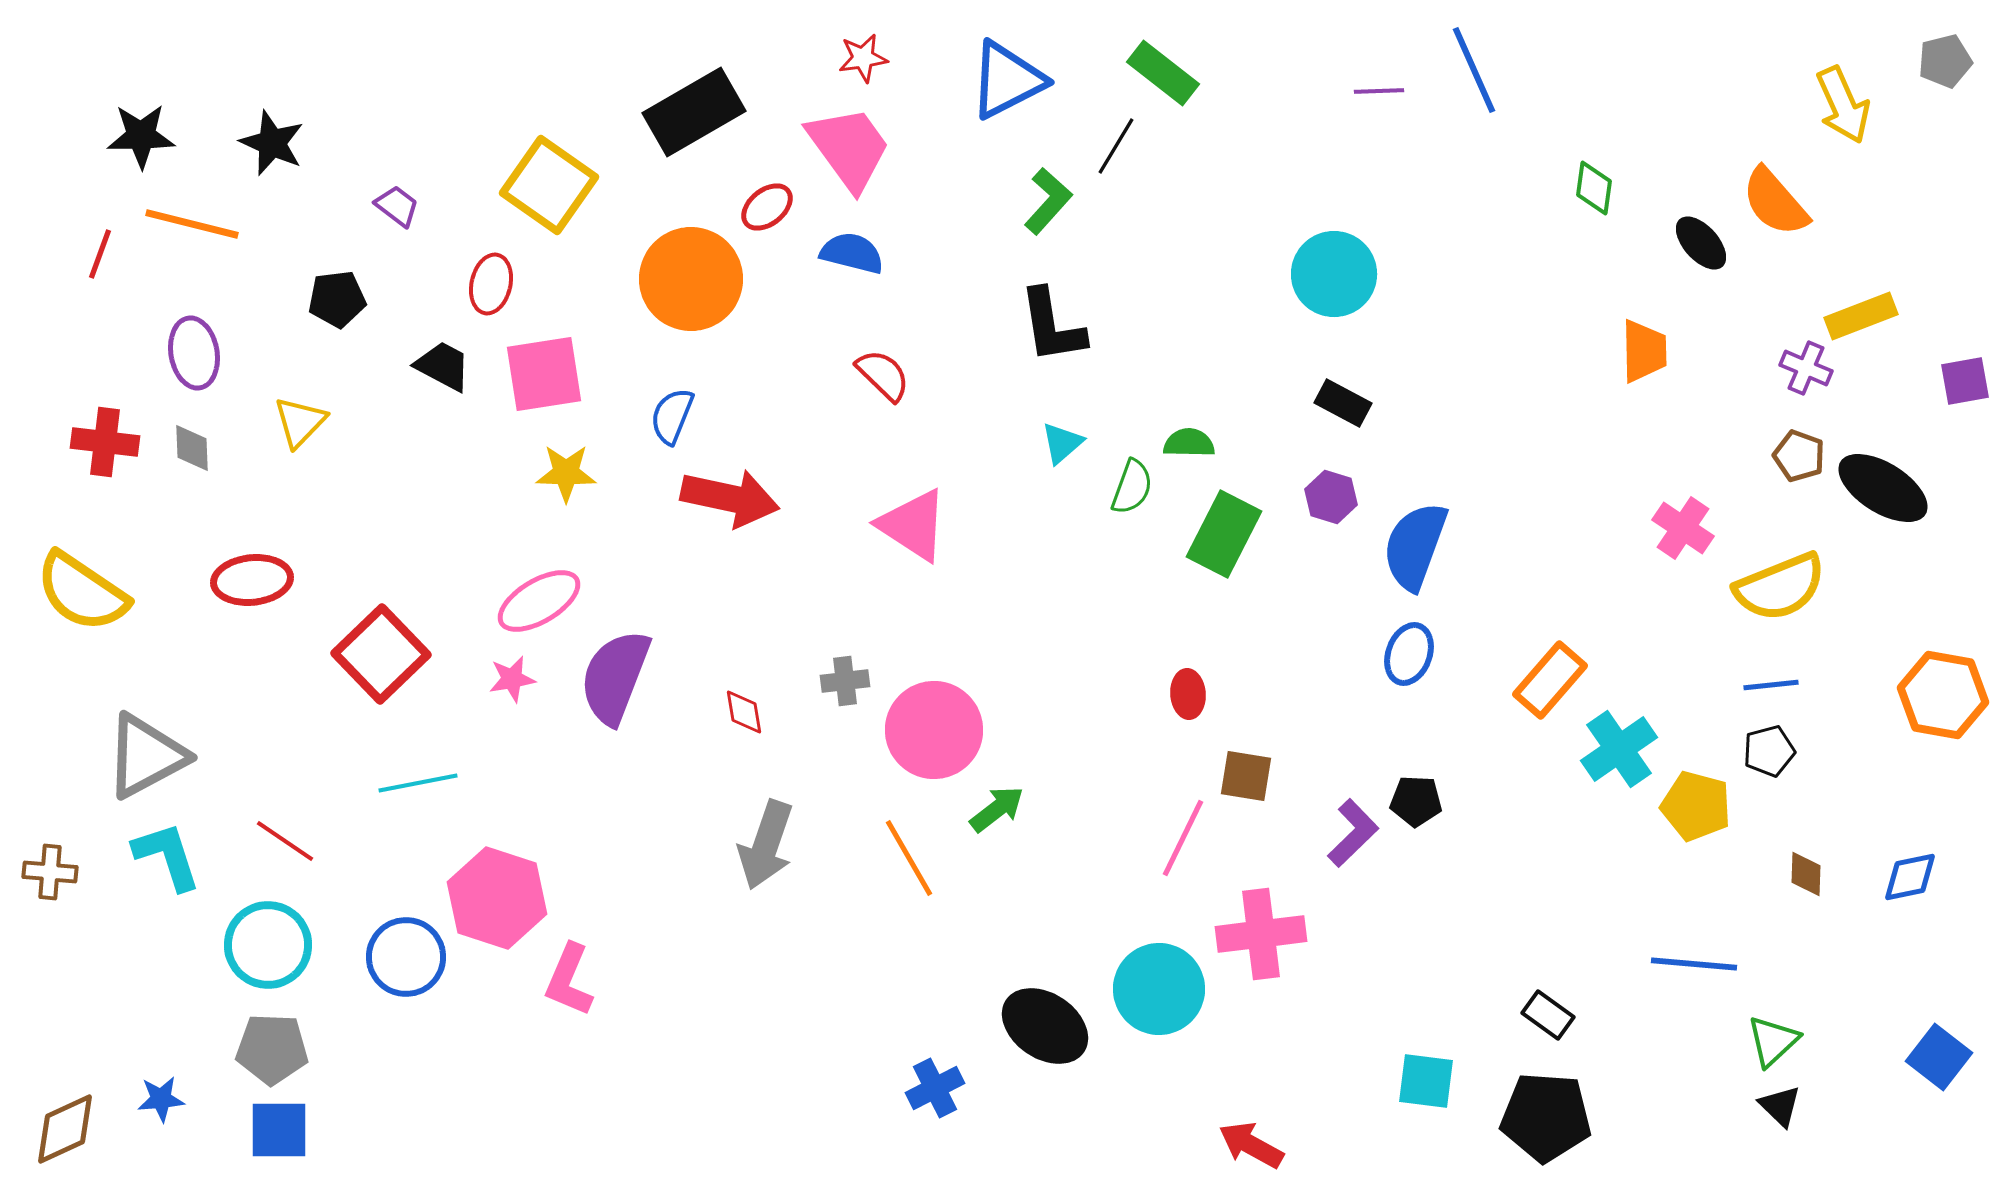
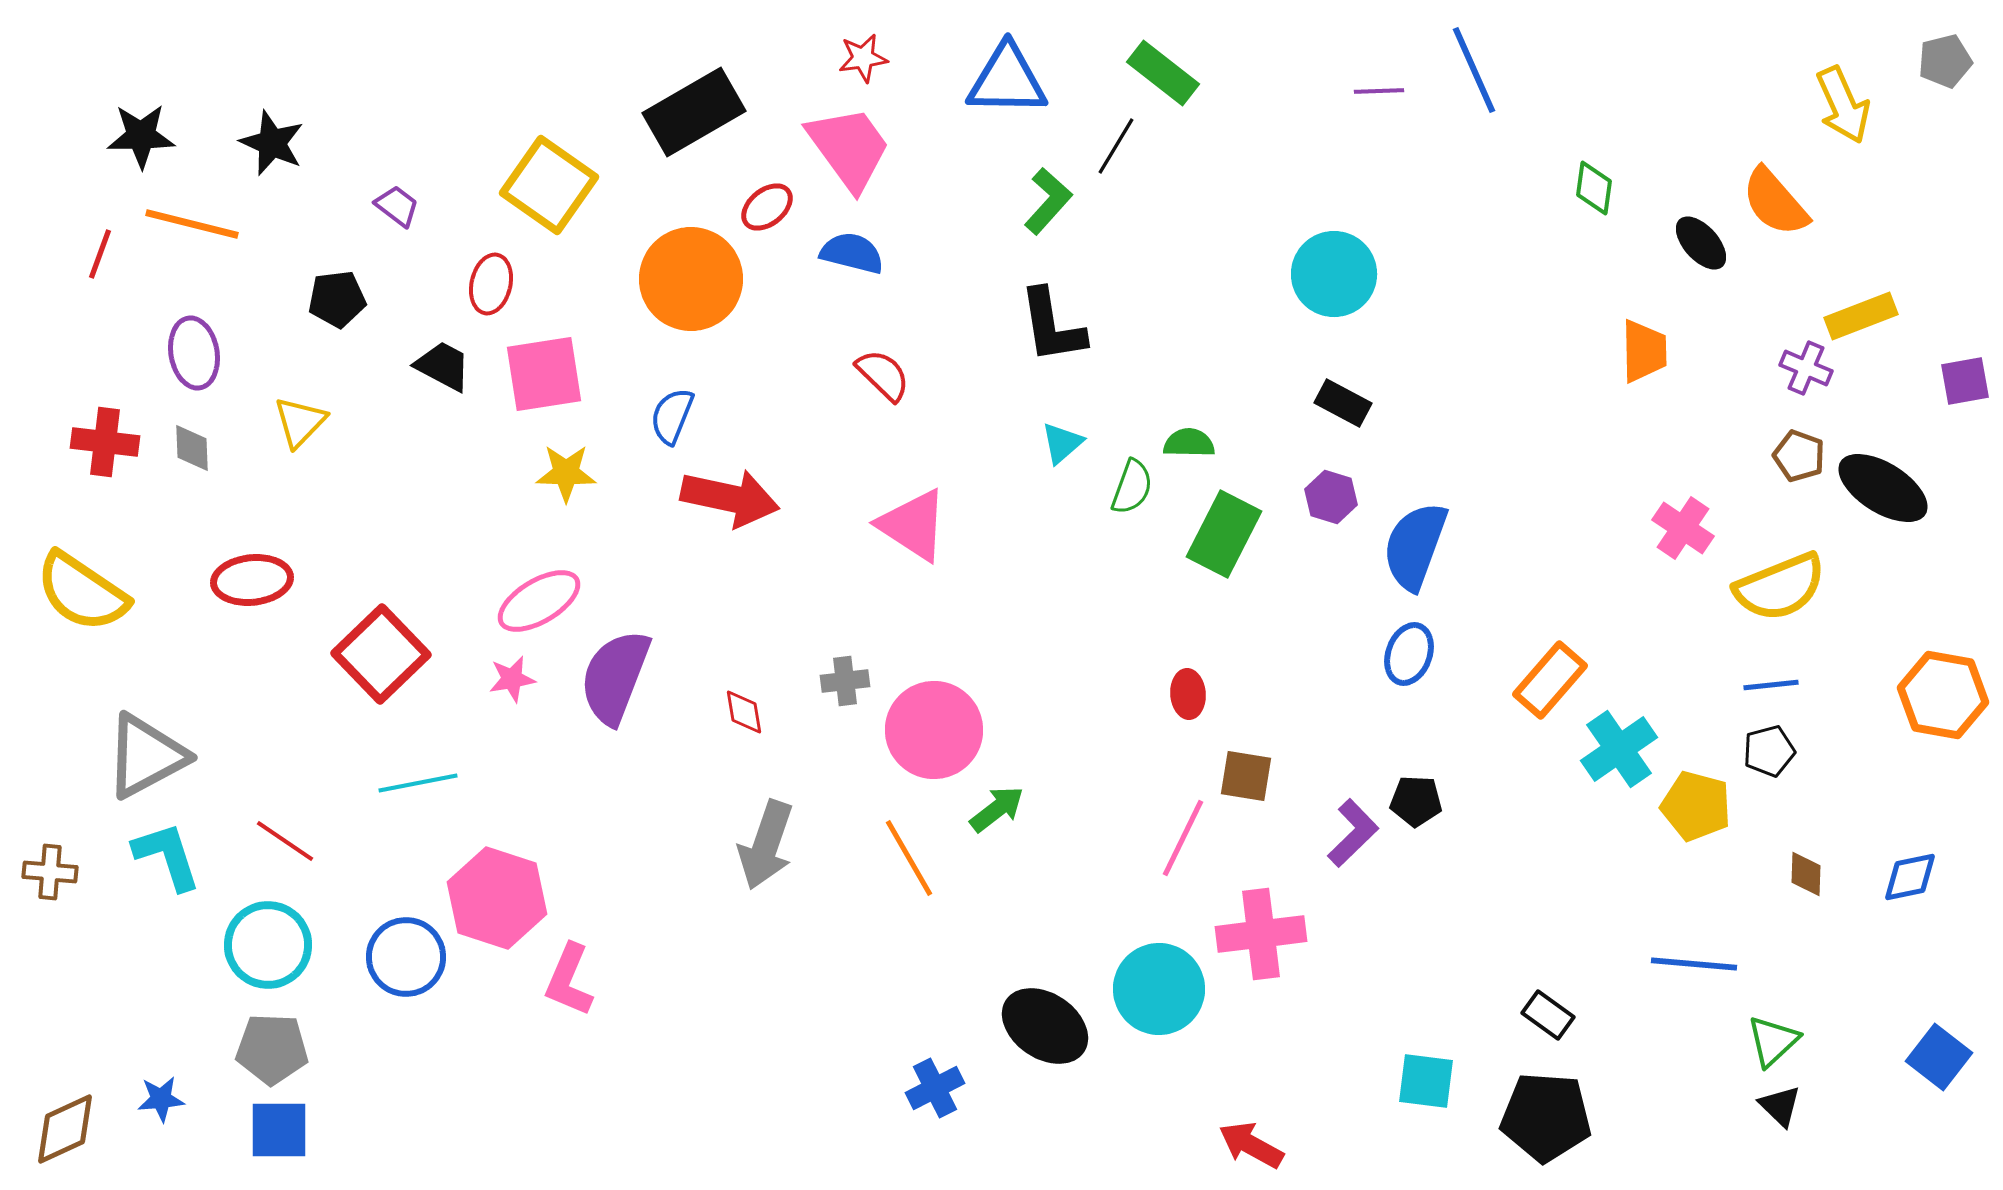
blue triangle at (1007, 80): rotated 28 degrees clockwise
